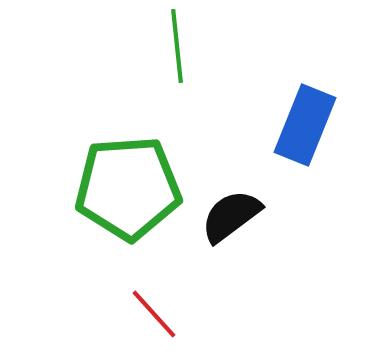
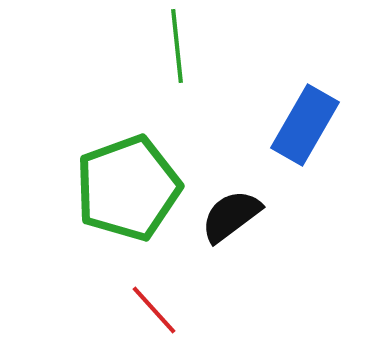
blue rectangle: rotated 8 degrees clockwise
green pentagon: rotated 16 degrees counterclockwise
red line: moved 4 px up
